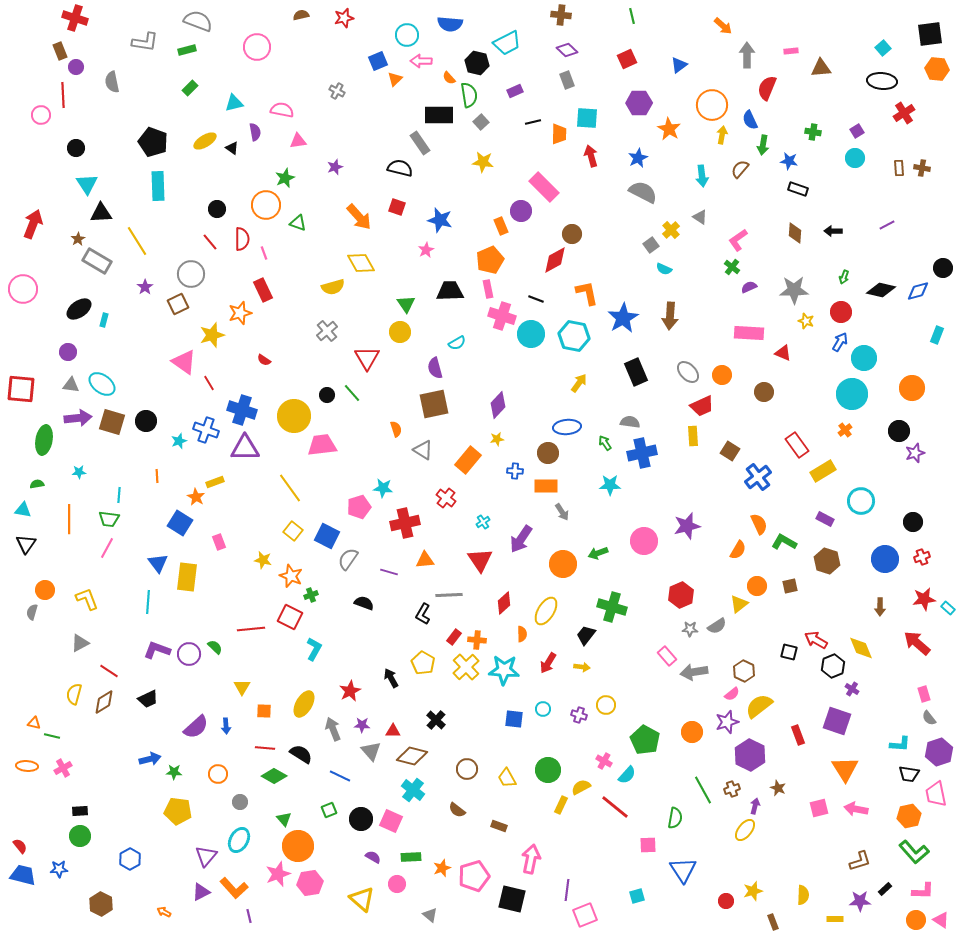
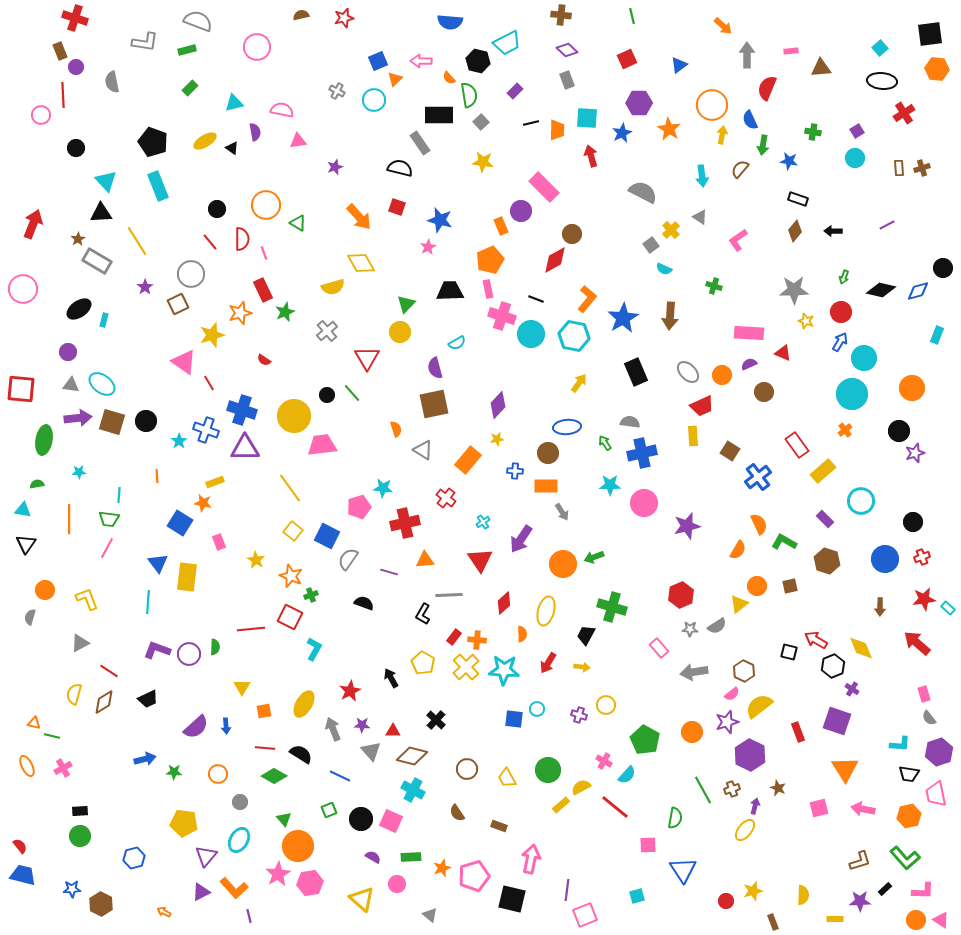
blue semicircle at (450, 24): moved 2 px up
cyan circle at (407, 35): moved 33 px left, 65 px down
cyan square at (883, 48): moved 3 px left
black hexagon at (477, 63): moved 1 px right, 2 px up
purple rectangle at (515, 91): rotated 21 degrees counterclockwise
black line at (533, 122): moved 2 px left, 1 px down
orange trapezoid at (559, 134): moved 2 px left, 4 px up
blue star at (638, 158): moved 16 px left, 25 px up
brown cross at (922, 168): rotated 28 degrees counterclockwise
green star at (285, 178): moved 134 px down
cyan triangle at (87, 184): moved 19 px right, 3 px up; rotated 10 degrees counterclockwise
cyan rectangle at (158, 186): rotated 20 degrees counterclockwise
black rectangle at (798, 189): moved 10 px down
green triangle at (298, 223): rotated 12 degrees clockwise
brown diamond at (795, 233): moved 2 px up; rotated 35 degrees clockwise
pink star at (426, 250): moved 2 px right, 3 px up
green cross at (732, 267): moved 18 px left, 19 px down; rotated 21 degrees counterclockwise
purple semicircle at (749, 287): moved 77 px down
orange L-shape at (587, 293): moved 6 px down; rotated 52 degrees clockwise
green triangle at (406, 304): rotated 18 degrees clockwise
cyan star at (179, 441): rotated 14 degrees counterclockwise
yellow rectangle at (823, 471): rotated 10 degrees counterclockwise
orange star at (196, 497): moved 7 px right, 6 px down; rotated 18 degrees counterclockwise
purple rectangle at (825, 519): rotated 18 degrees clockwise
pink circle at (644, 541): moved 38 px up
green arrow at (598, 553): moved 4 px left, 4 px down
yellow star at (263, 560): moved 7 px left; rotated 18 degrees clockwise
yellow ellipse at (546, 611): rotated 16 degrees counterclockwise
gray semicircle at (32, 612): moved 2 px left, 5 px down
black trapezoid at (586, 635): rotated 10 degrees counterclockwise
green semicircle at (215, 647): rotated 49 degrees clockwise
pink rectangle at (667, 656): moved 8 px left, 8 px up
cyan circle at (543, 709): moved 6 px left
orange square at (264, 711): rotated 14 degrees counterclockwise
red rectangle at (798, 735): moved 3 px up
blue arrow at (150, 759): moved 5 px left
orange ellipse at (27, 766): rotated 60 degrees clockwise
cyan cross at (413, 790): rotated 10 degrees counterclockwise
yellow rectangle at (561, 805): rotated 24 degrees clockwise
pink arrow at (856, 809): moved 7 px right
brown semicircle at (457, 810): moved 3 px down; rotated 18 degrees clockwise
yellow pentagon at (178, 811): moved 6 px right, 12 px down
green L-shape at (914, 852): moved 9 px left, 6 px down
blue hexagon at (130, 859): moved 4 px right, 1 px up; rotated 15 degrees clockwise
blue star at (59, 869): moved 13 px right, 20 px down
pink star at (278, 874): rotated 10 degrees counterclockwise
